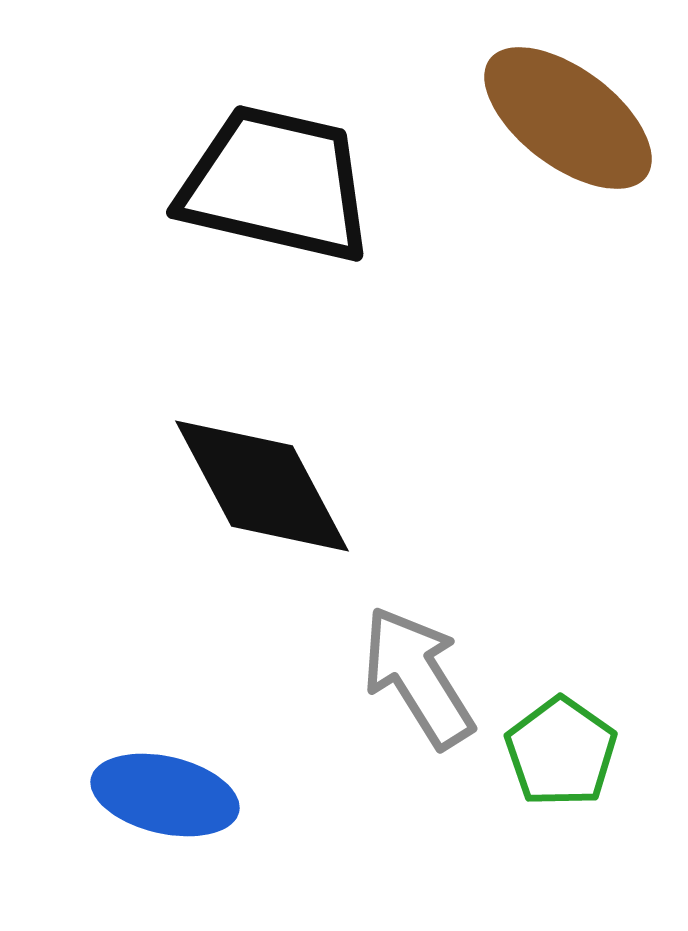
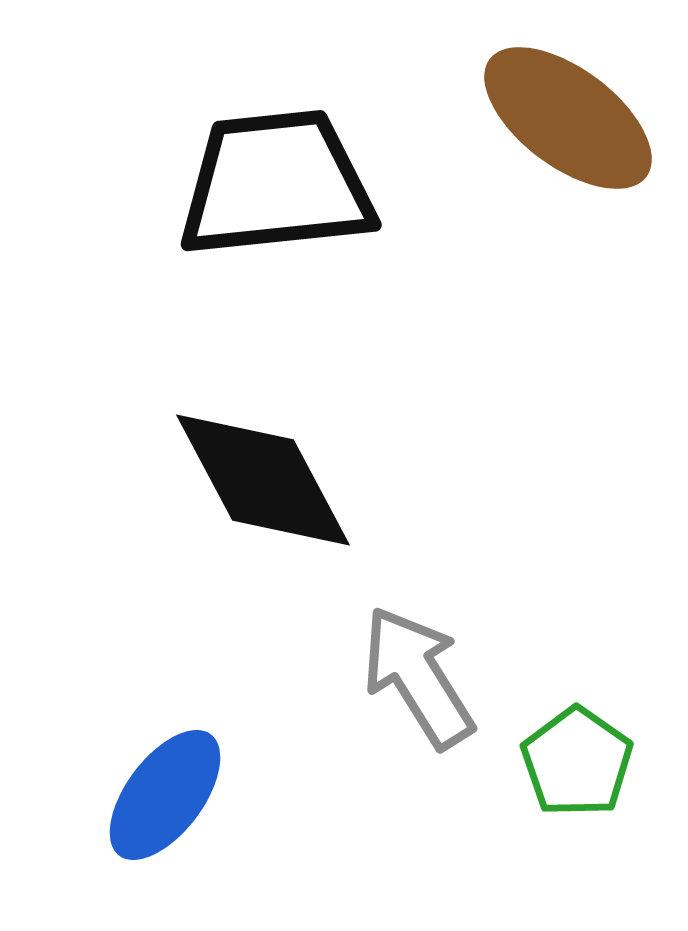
black trapezoid: rotated 19 degrees counterclockwise
black diamond: moved 1 px right, 6 px up
green pentagon: moved 16 px right, 10 px down
blue ellipse: rotated 66 degrees counterclockwise
